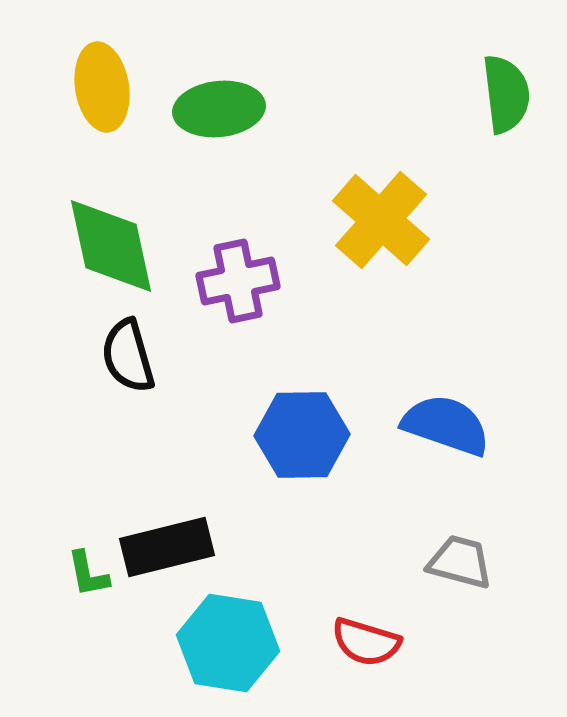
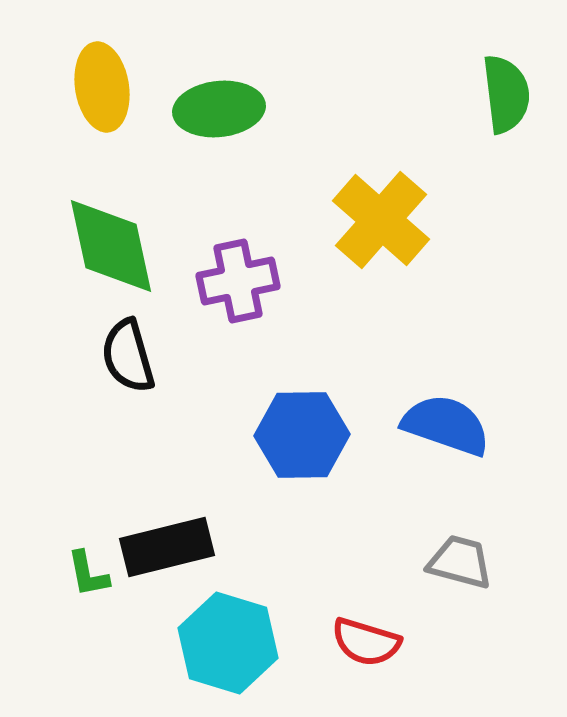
cyan hexagon: rotated 8 degrees clockwise
